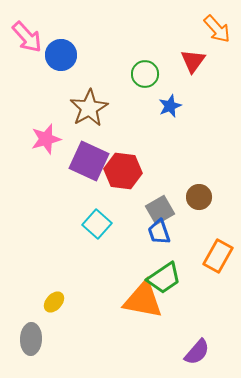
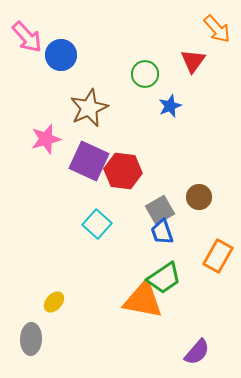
brown star: rotated 6 degrees clockwise
blue trapezoid: moved 3 px right
